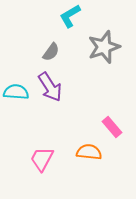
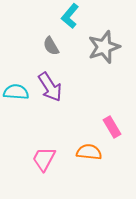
cyan L-shape: rotated 20 degrees counterclockwise
gray semicircle: moved 6 px up; rotated 114 degrees clockwise
pink rectangle: rotated 10 degrees clockwise
pink trapezoid: moved 2 px right
